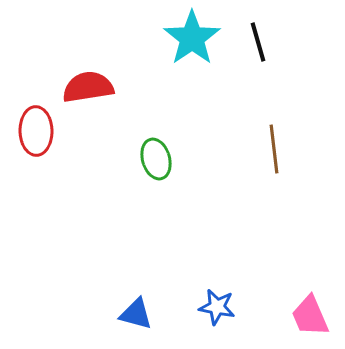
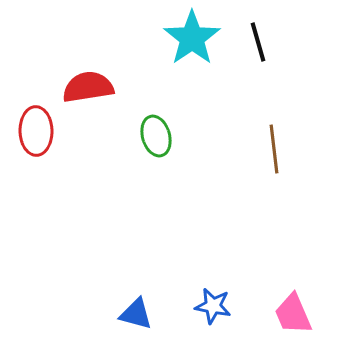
green ellipse: moved 23 px up
blue star: moved 4 px left, 1 px up
pink trapezoid: moved 17 px left, 2 px up
